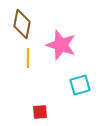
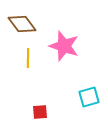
brown diamond: rotated 48 degrees counterclockwise
pink star: moved 3 px right, 1 px down
cyan square: moved 9 px right, 12 px down
